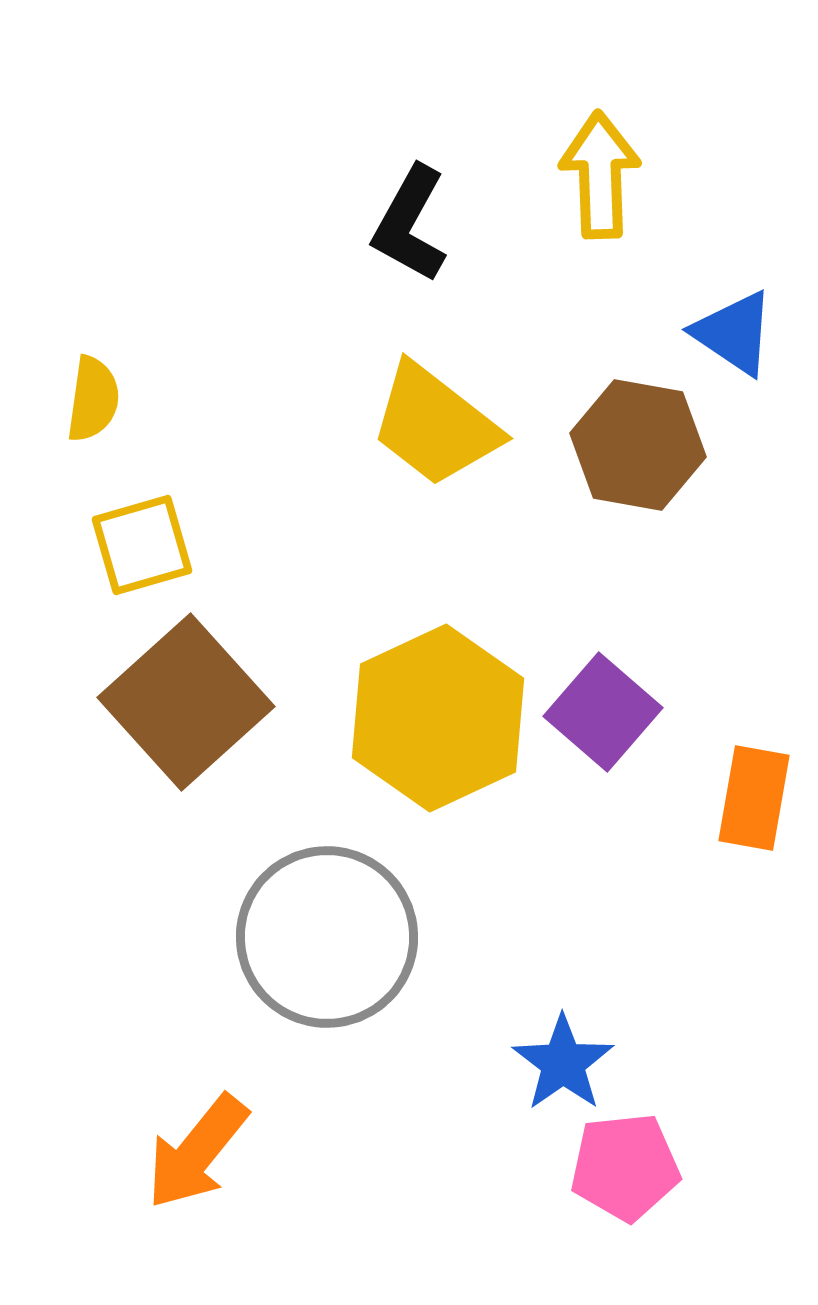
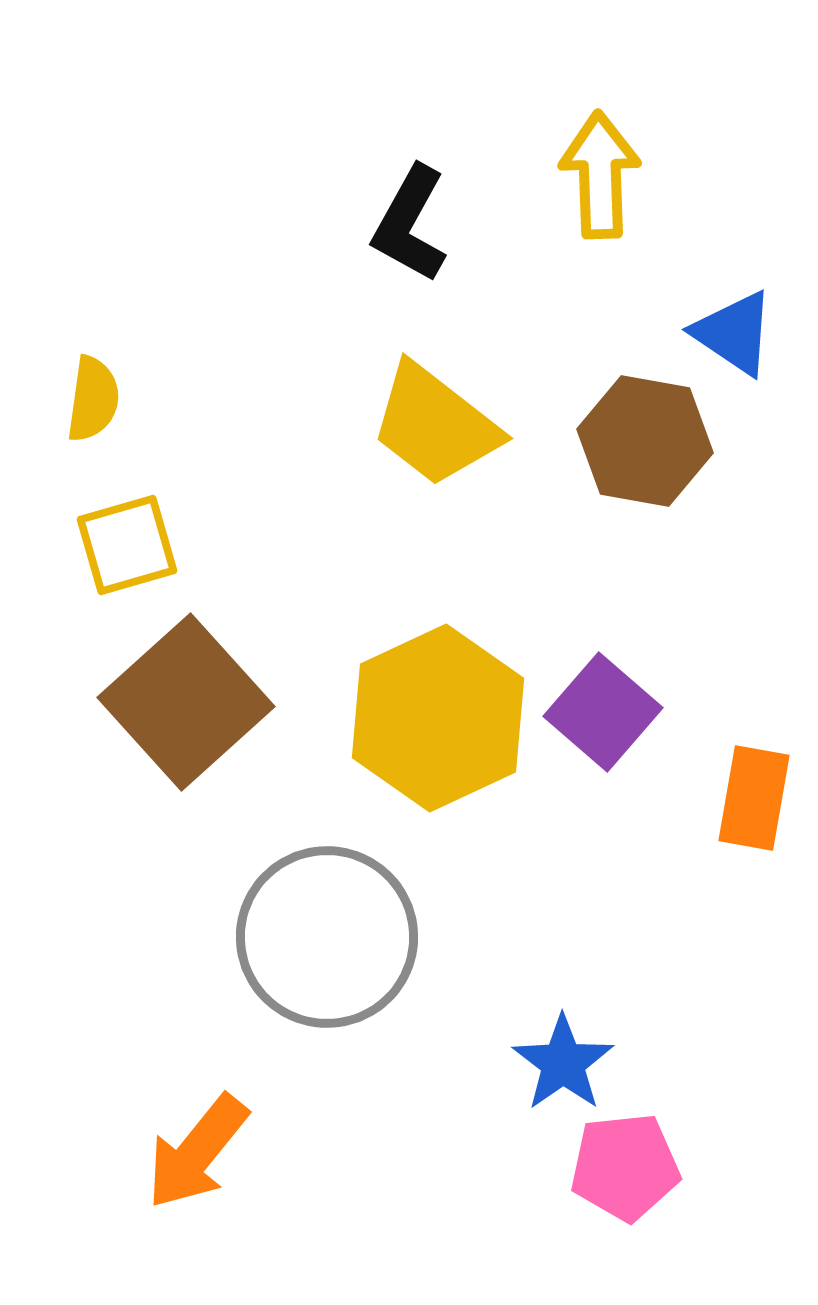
brown hexagon: moved 7 px right, 4 px up
yellow square: moved 15 px left
